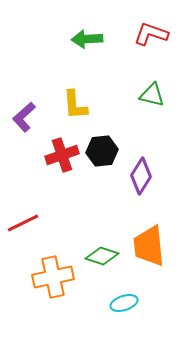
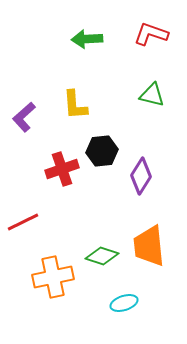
red cross: moved 14 px down
red line: moved 1 px up
